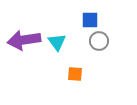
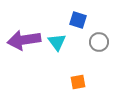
blue square: moved 12 px left; rotated 18 degrees clockwise
gray circle: moved 1 px down
orange square: moved 3 px right, 8 px down; rotated 14 degrees counterclockwise
